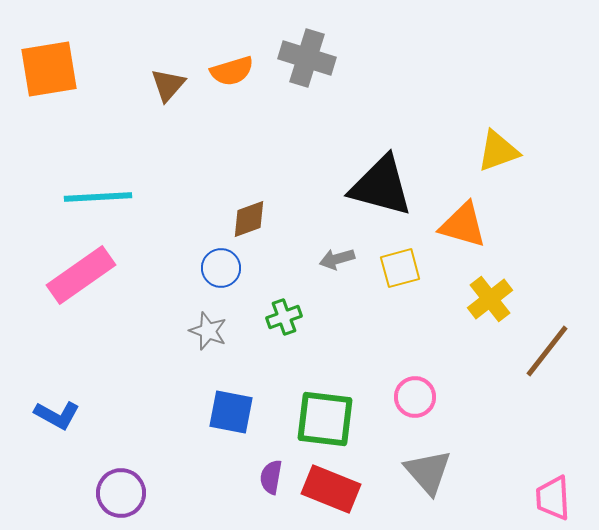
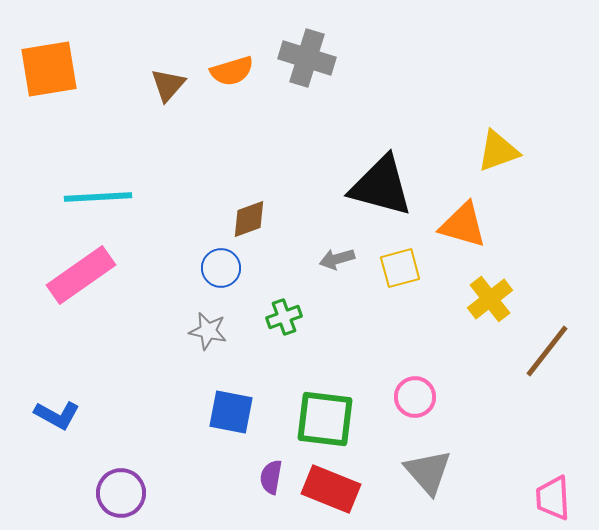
gray star: rotated 9 degrees counterclockwise
